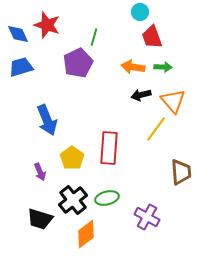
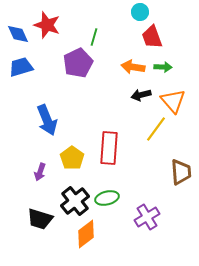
purple arrow: rotated 42 degrees clockwise
black cross: moved 2 px right, 1 px down
purple cross: rotated 30 degrees clockwise
